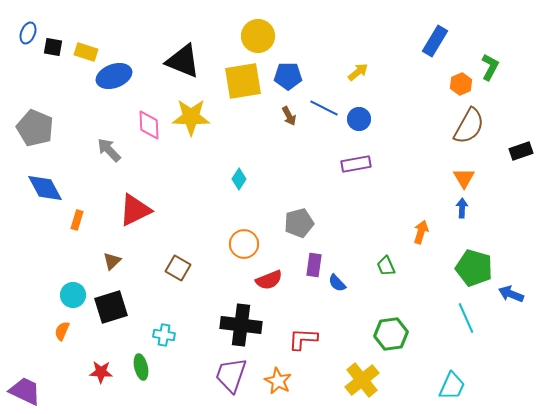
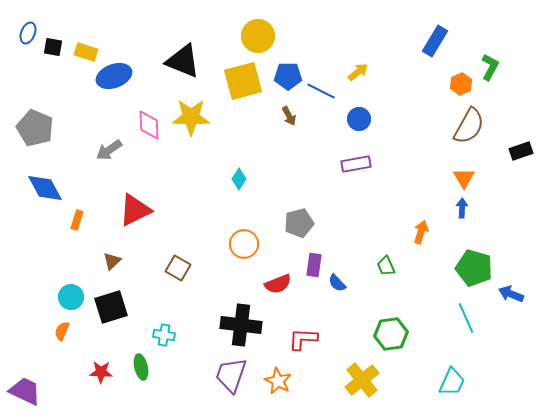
yellow square at (243, 81): rotated 6 degrees counterclockwise
blue line at (324, 108): moved 3 px left, 17 px up
gray arrow at (109, 150): rotated 80 degrees counterclockwise
red semicircle at (269, 280): moved 9 px right, 4 px down
cyan circle at (73, 295): moved 2 px left, 2 px down
cyan trapezoid at (452, 386): moved 4 px up
